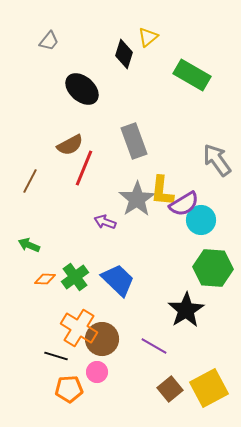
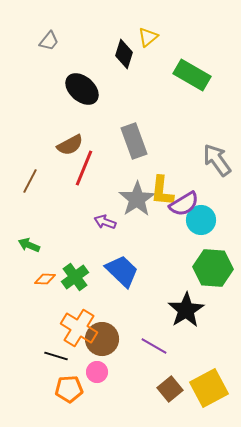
blue trapezoid: moved 4 px right, 9 px up
